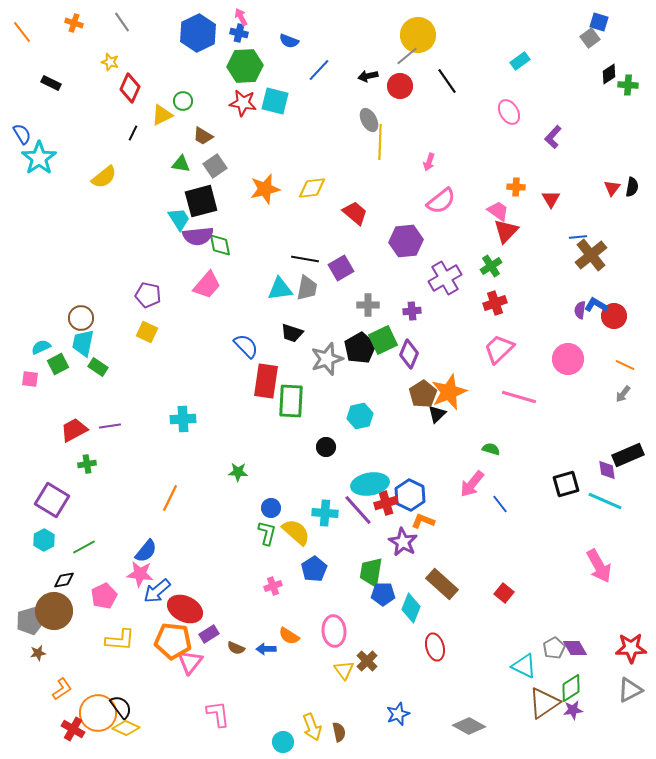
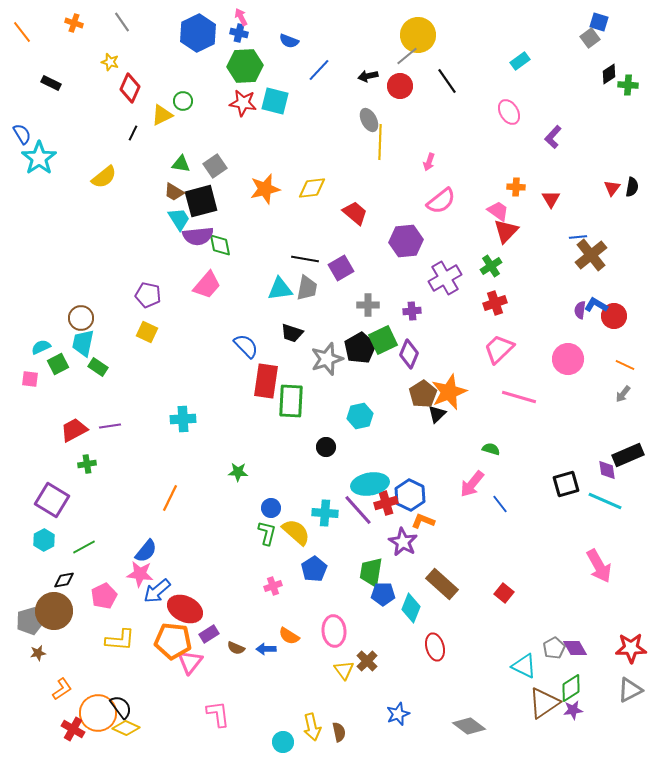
brown trapezoid at (203, 136): moved 29 px left, 56 px down
gray diamond at (469, 726): rotated 8 degrees clockwise
yellow arrow at (312, 727): rotated 8 degrees clockwise
